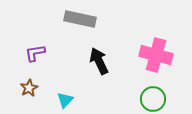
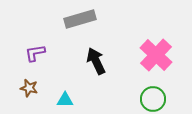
gray rectangle: rotated 28 degrees counterclockwise
pink cross: rotated 28 degrees clockwise
black arrow: moved 3 px left
brown star: rotated 30 degrees counterclockwise
cyan triangle: rotated 48 degrees clockwise
